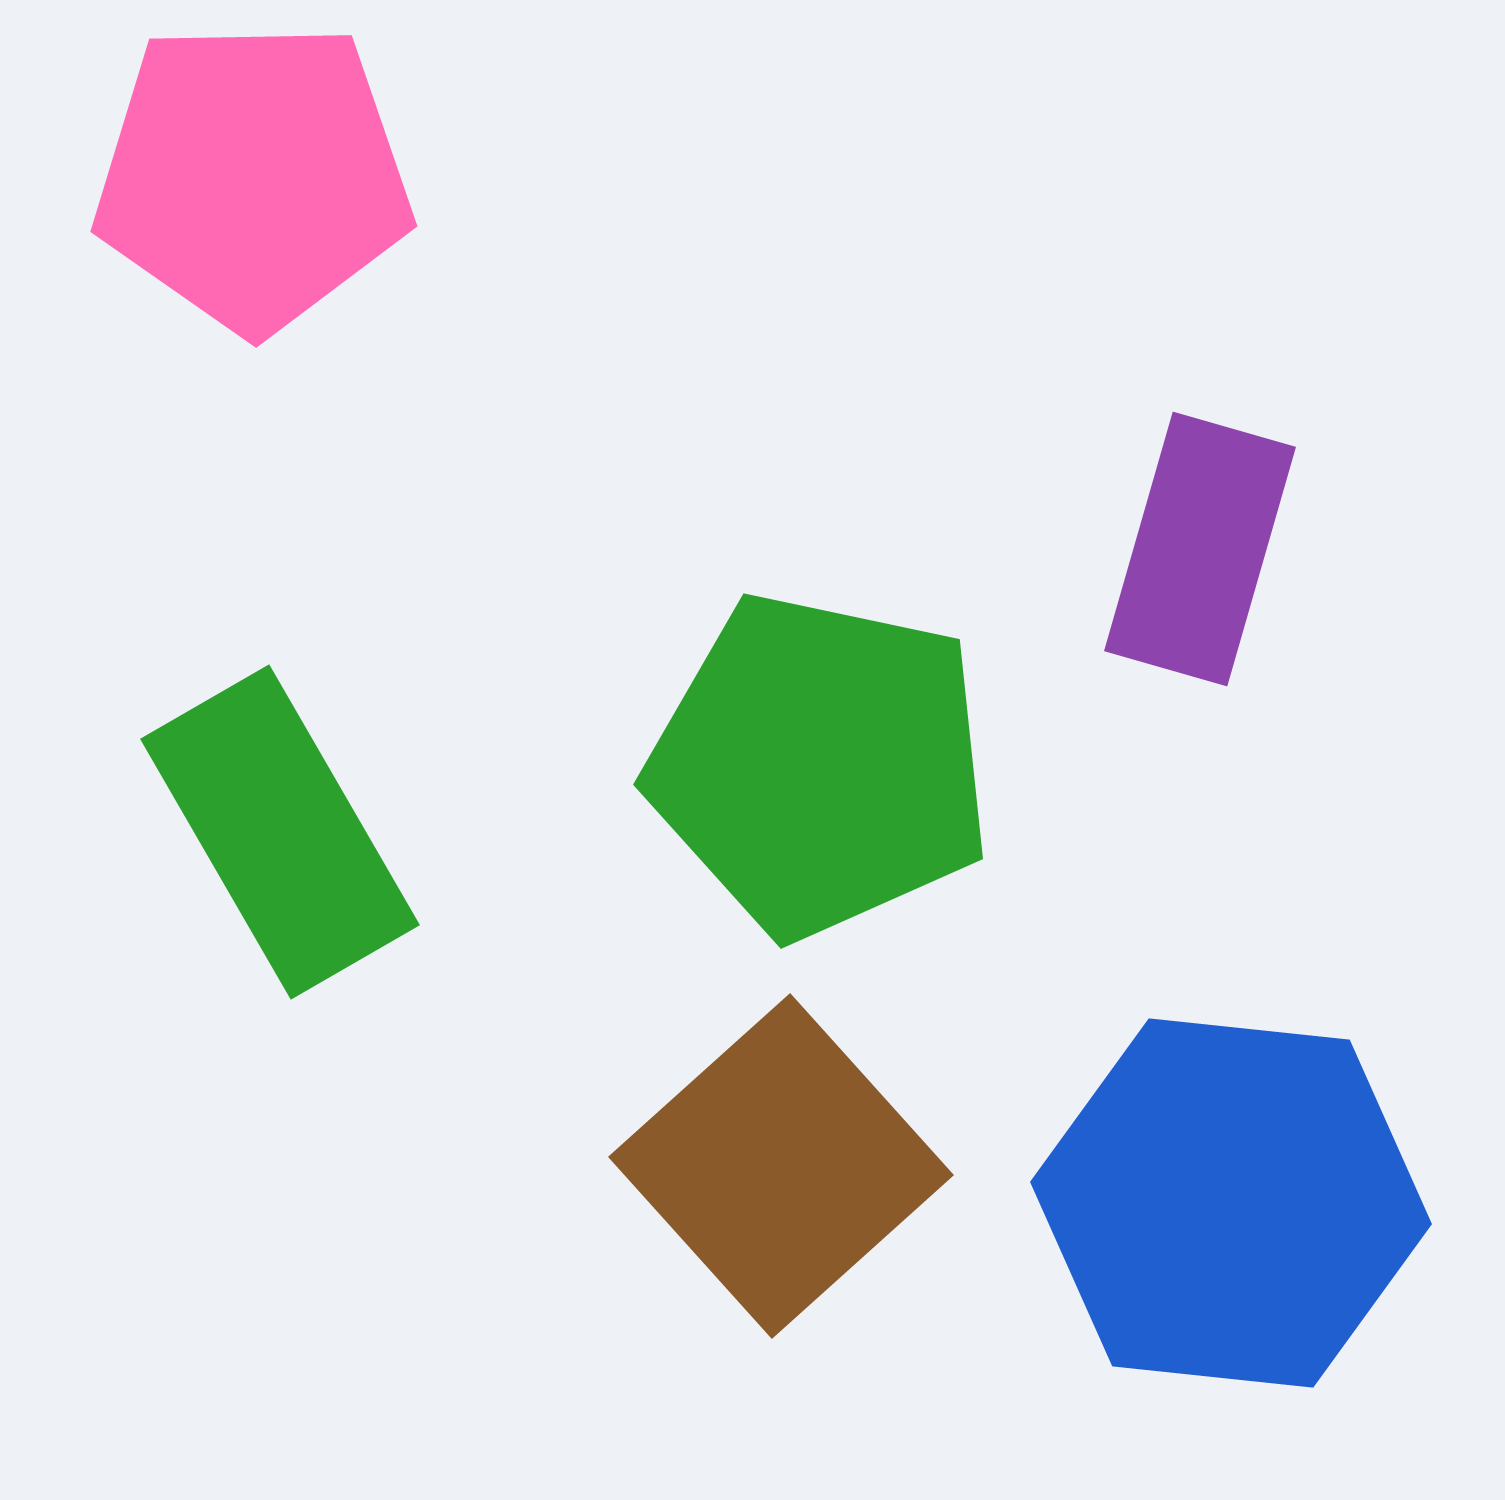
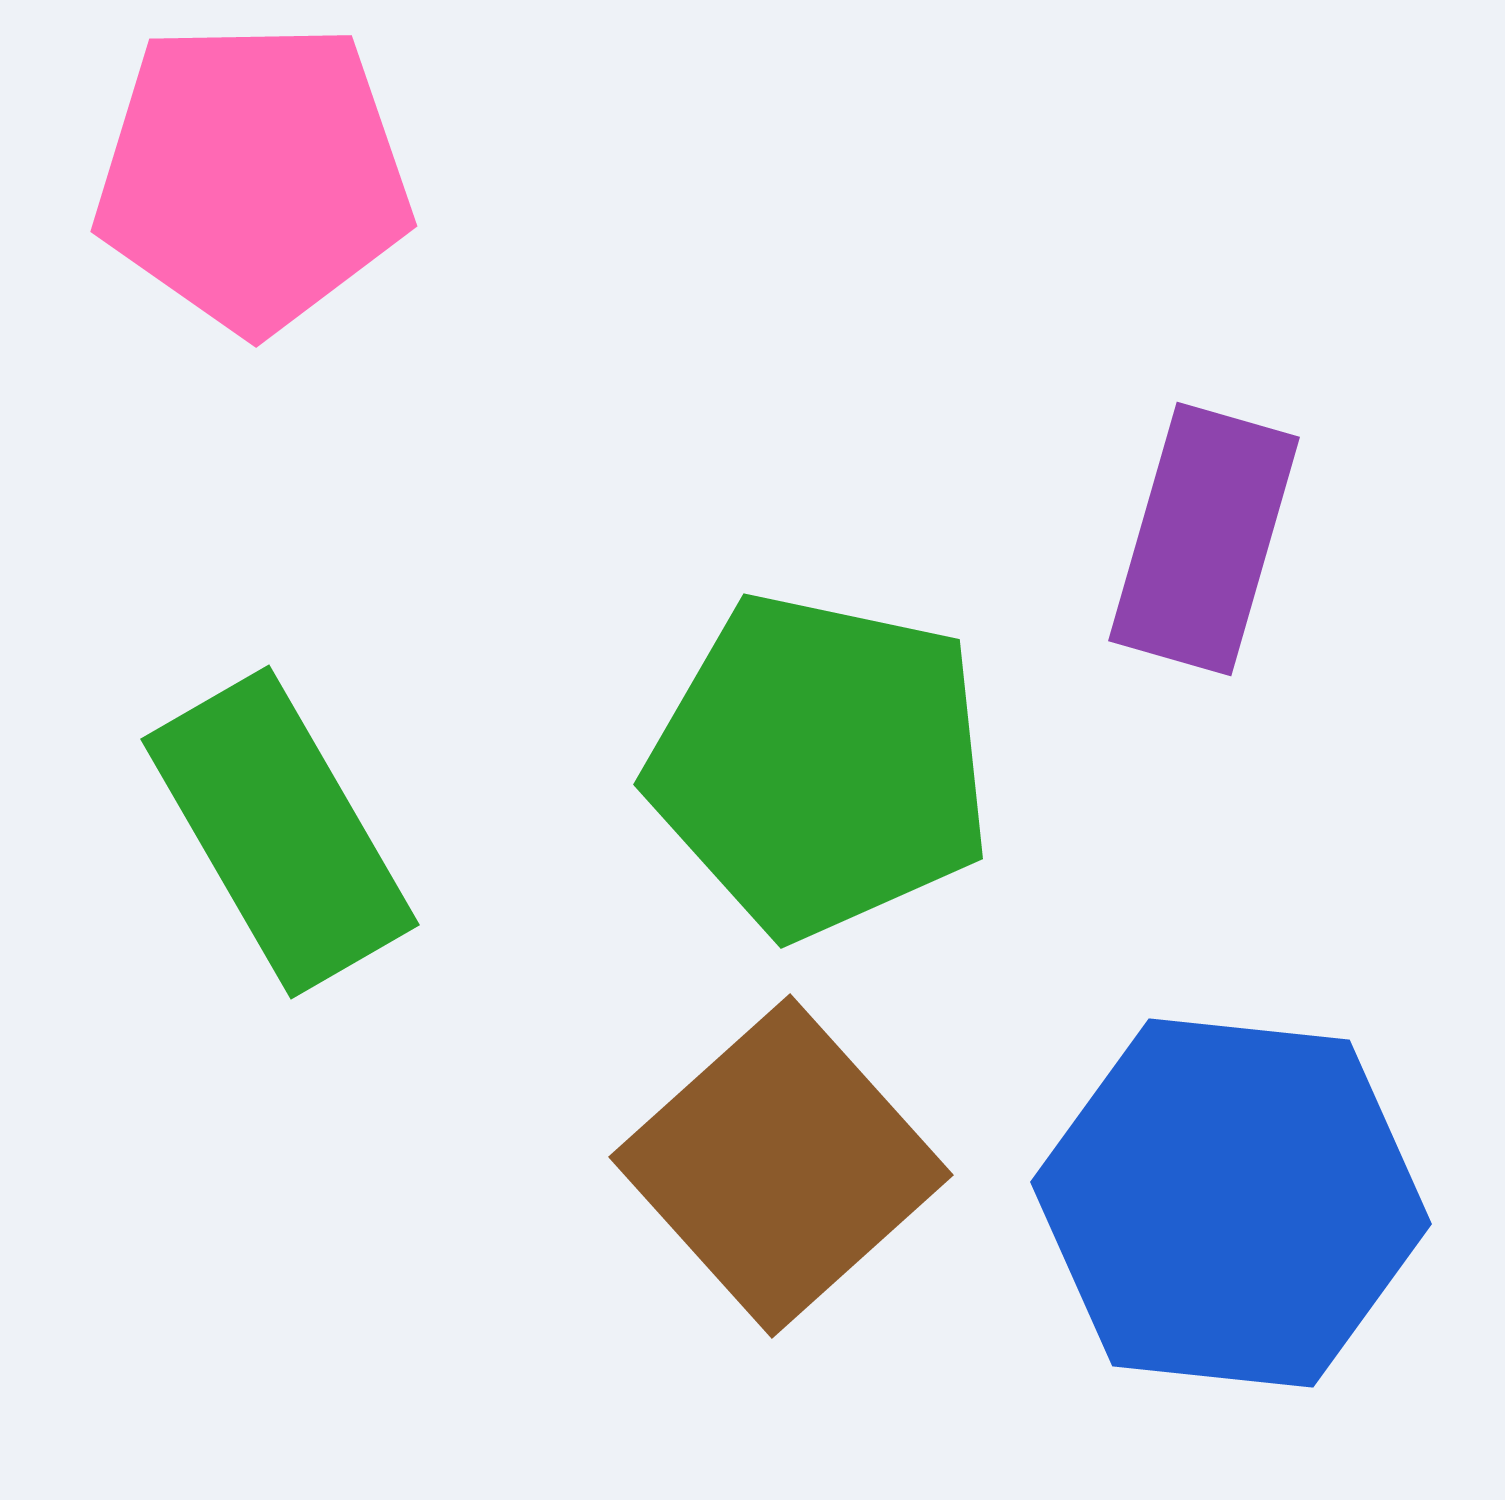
purple rectangle: moved 4 px right, 10 px up
